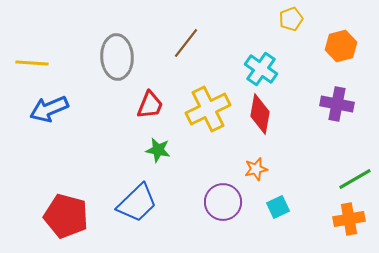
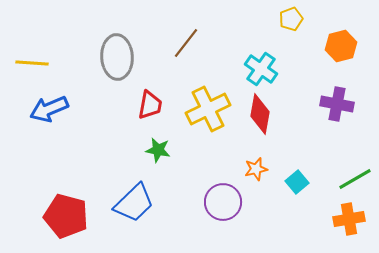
red trapezoid: rotated 12 degrees counterclockwise
blue trapezoid: moved 3 px left
cyan square: moved 19 px right, 25 px up; rotated 15 degrees counterclockwise
